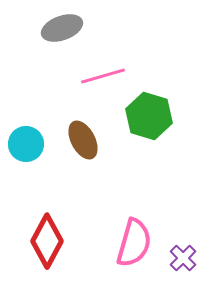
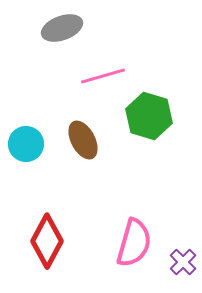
purple cross: moved 4 px down
